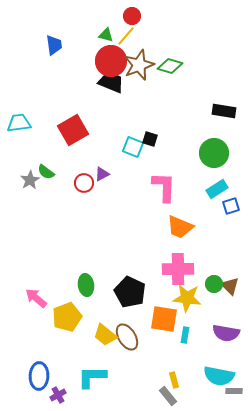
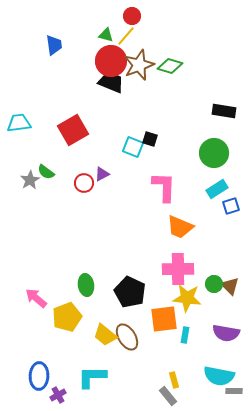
orange square at (164, 319): rotated 16 degrees counterclockwise
